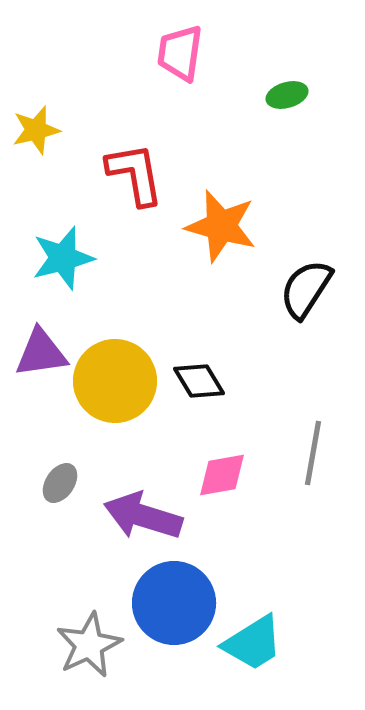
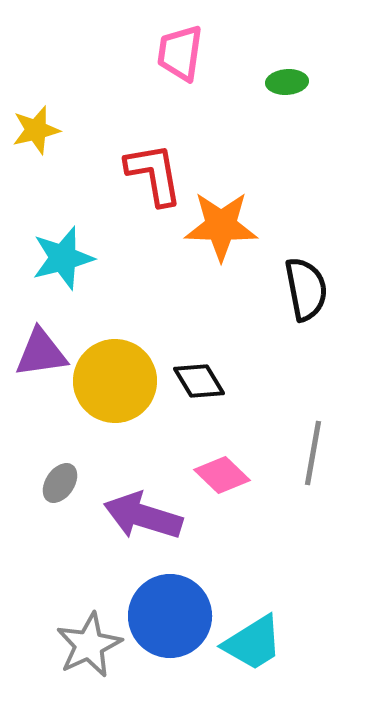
green ellipse: moved 13 px up; rotated 12 degrees clockwise
red L-shape: moved 19 px right
orange star: rotated 14 degrees counterclockwise
black semicircle: rotated 136 degrees clockwise
pink diamond: rotated 54 degrees clockwise
blue circle: moved 4 px left, 13 px down
